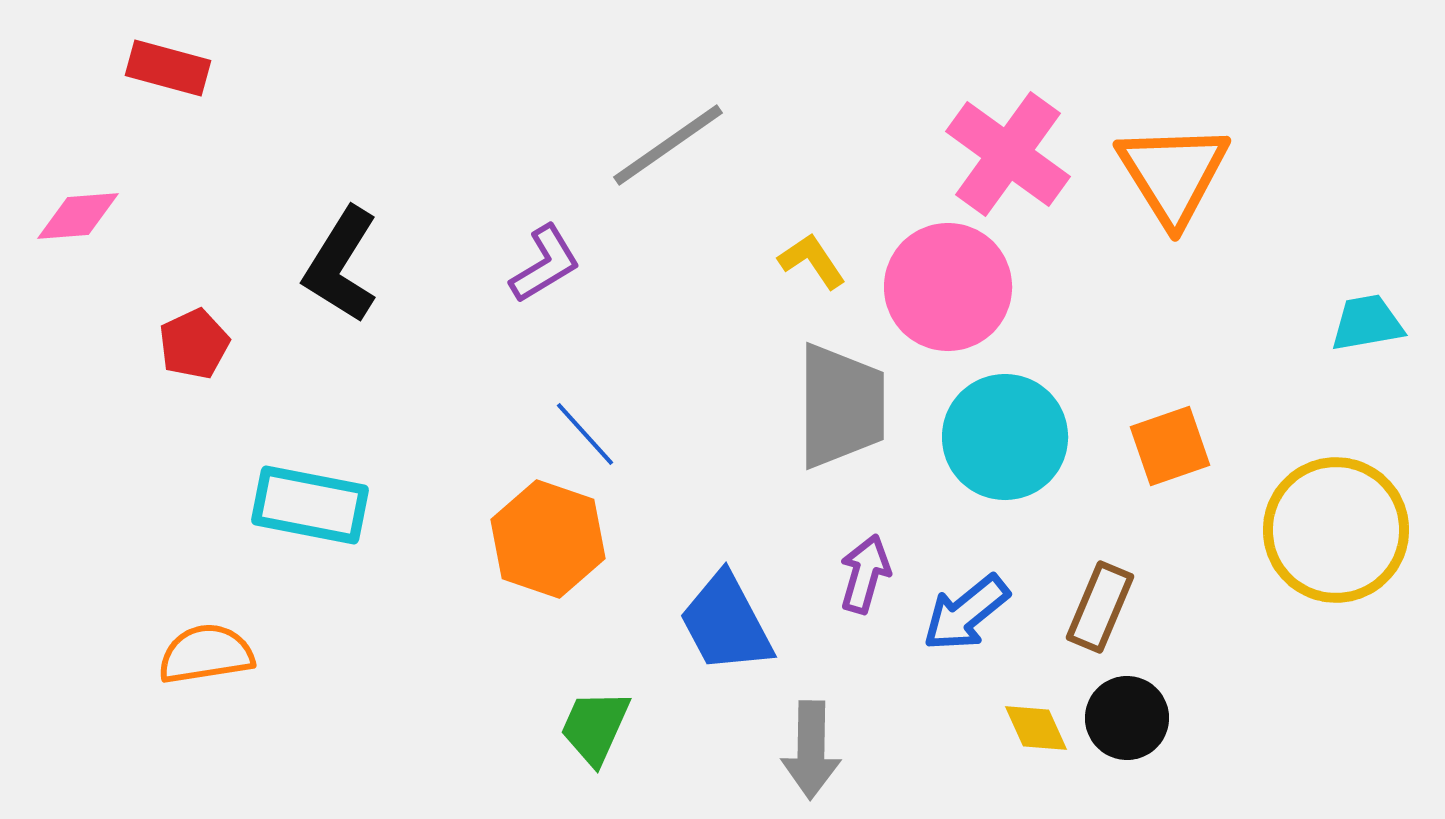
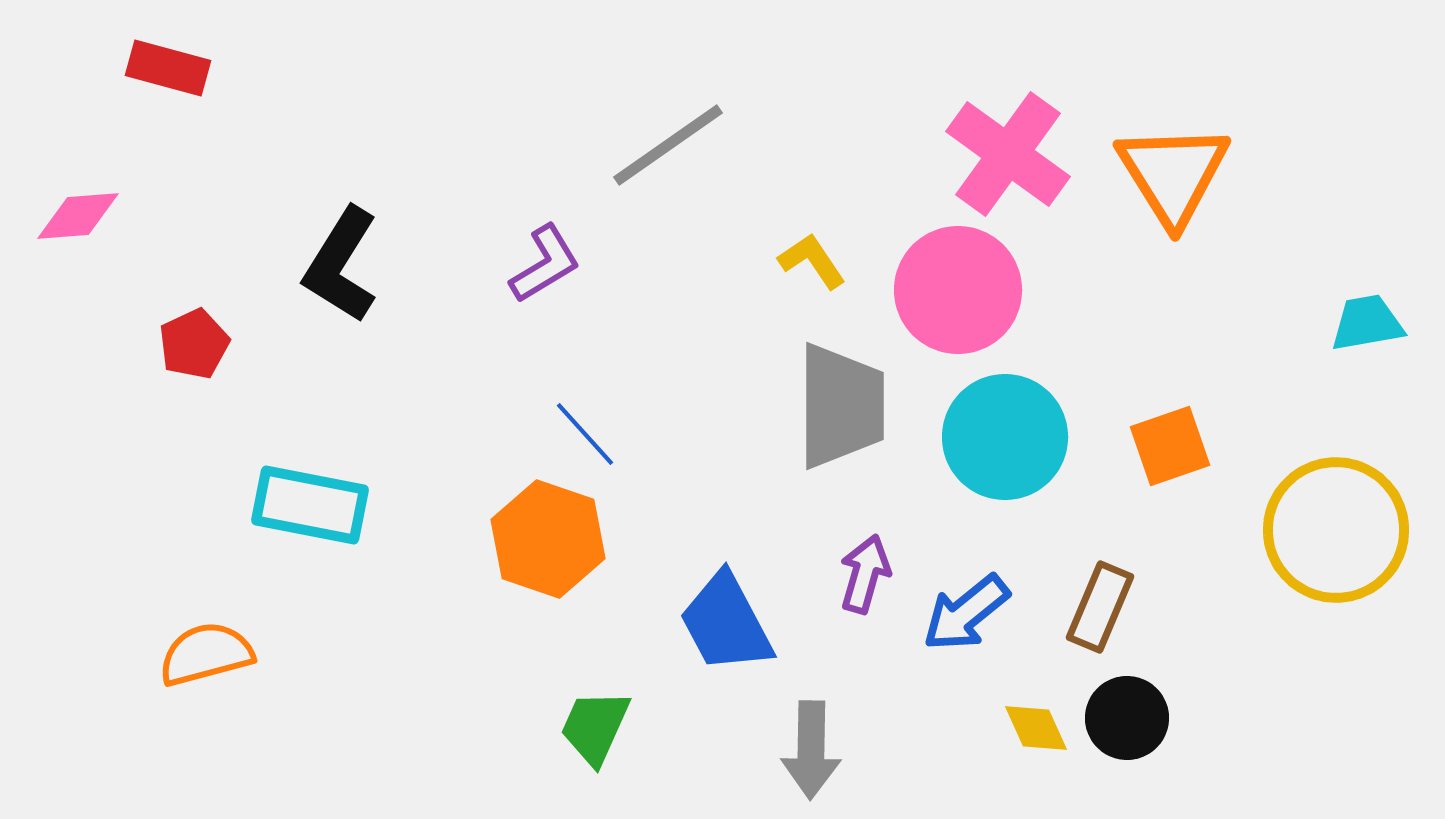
pink circle: moved 10 px right, 3 px down
orange semicircle: rotated 6 degrees counterclockwise
